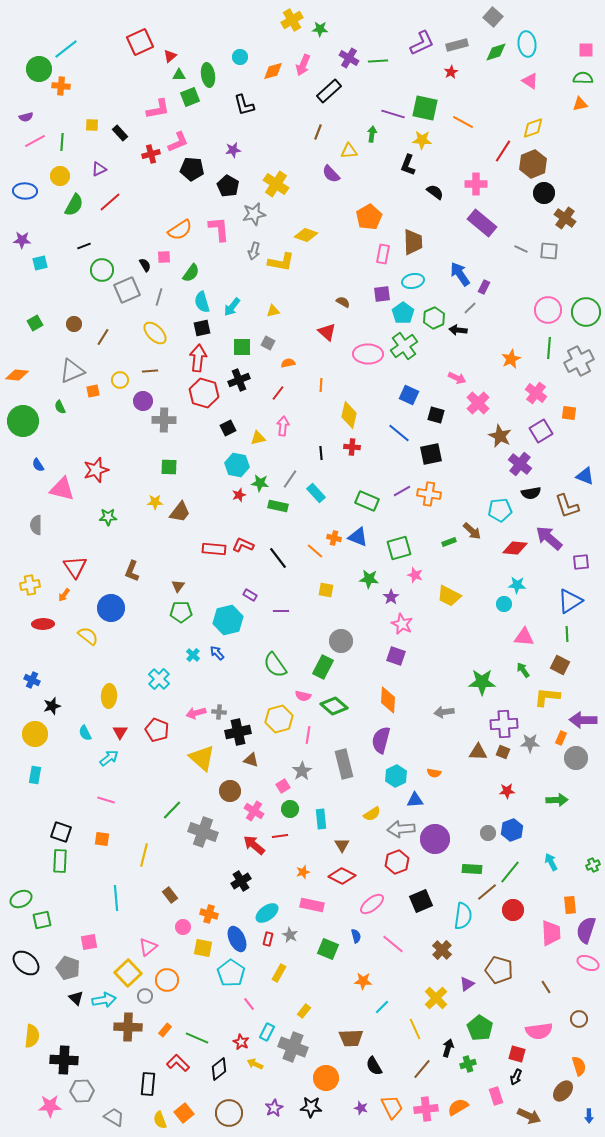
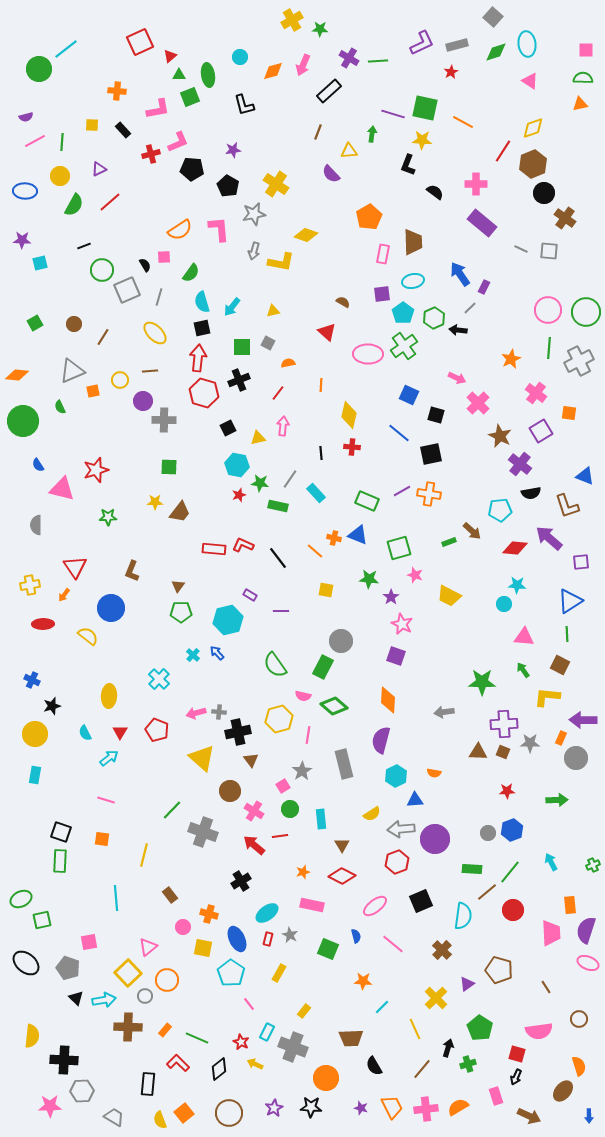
orange cross at (61, 86): moved 56 px right, 5 px down
black rectangle at (120, 133): moved 3 px right, 3 px up
blue triangle at (358, 537): moved 2 px up
brown triangle at (251, 760): rotated 35 degrees clockwise
pink ellipse at (372, 904): moved 3 px right, 2 px down
